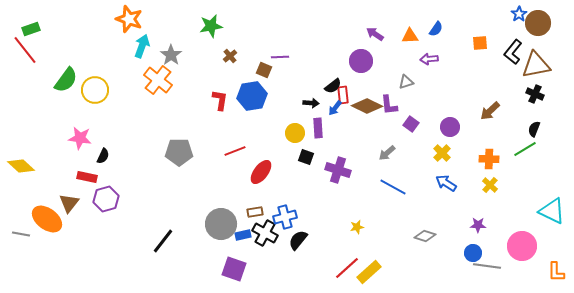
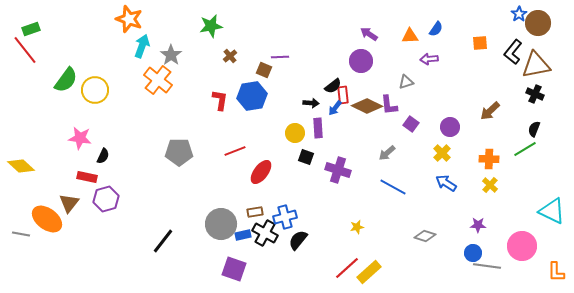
purple arrow at (375, 34): moved 6 px left
